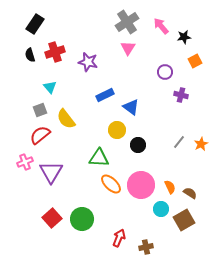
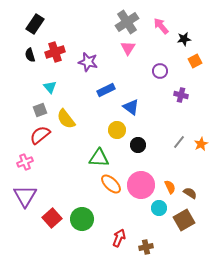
black star: moved 2 px down
purple circle: moved 5 px left, 1 px up
blue rectangle: moved 1 px right, 5 px up
purple triangle: moved 26 px left, 24 px down
cyan circle: moved 2 px left, 1 px up
